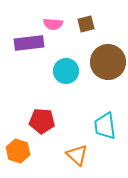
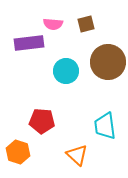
orange hexagon: moved 1 px down
